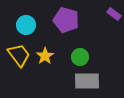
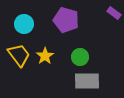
purple rectangle: moved 1 px up
cyan circle: moved 2 px left, 1 px up
